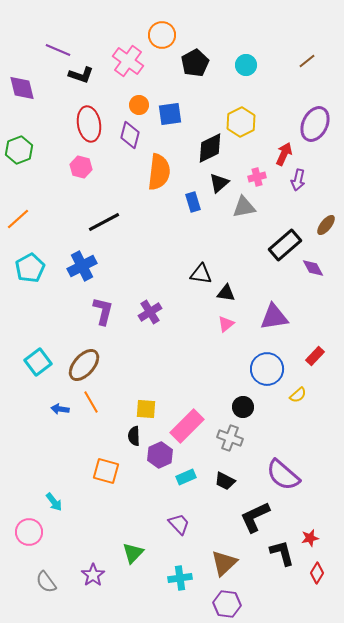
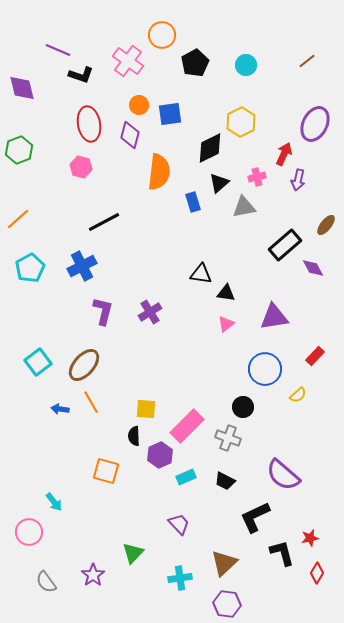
blue circle at (267, 369): moved 2 px left
gray cross at (230, 438): moved 2 px left
